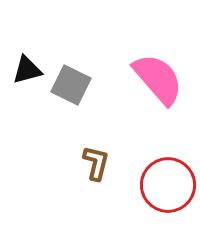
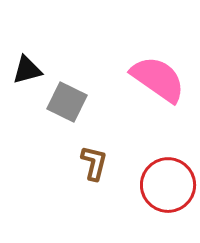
pink semicircle: rotated 14 degrees counterclockwise
gray square: moved 4 px left, 17 px down
brown L-shape: moved 2 px left
